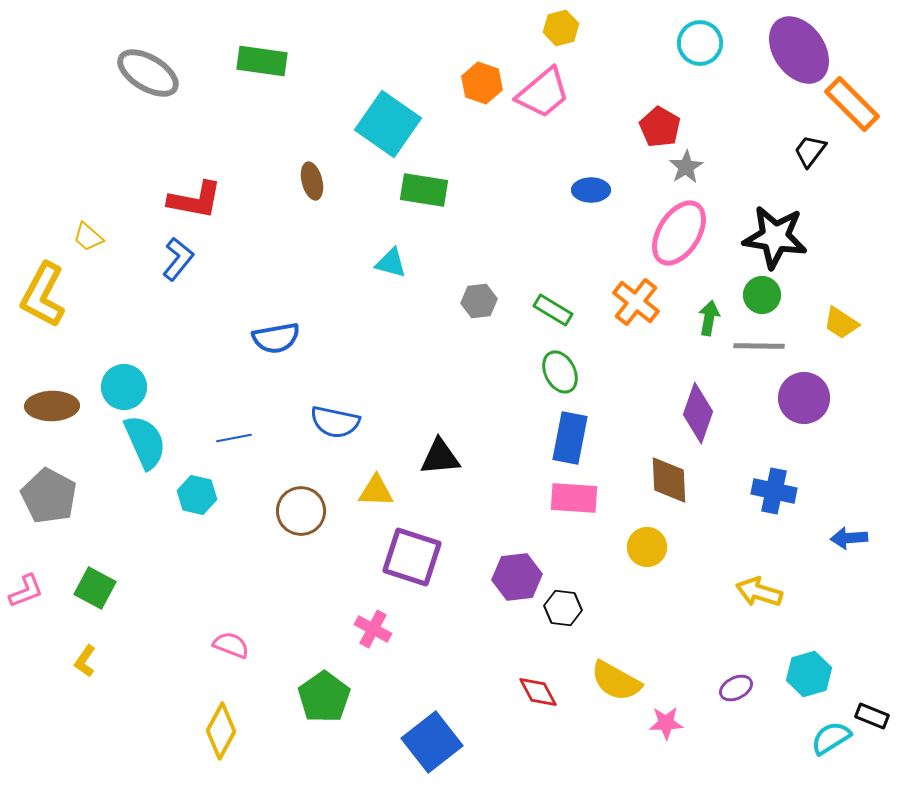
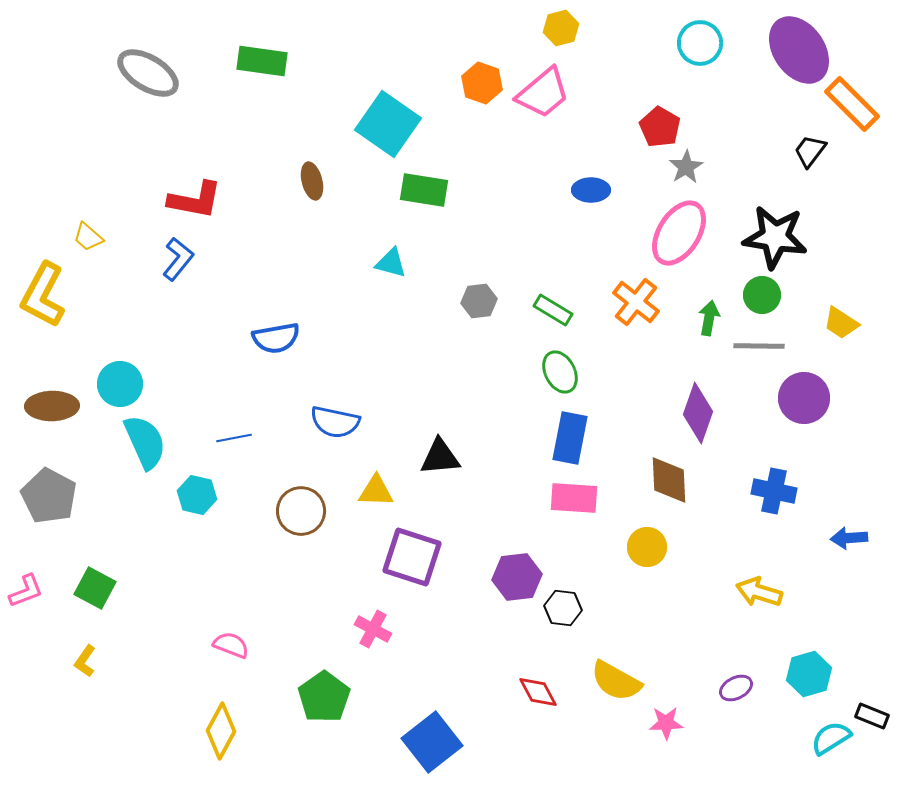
cyan circle at (124, 387): moved 4 px left, 3 px up
